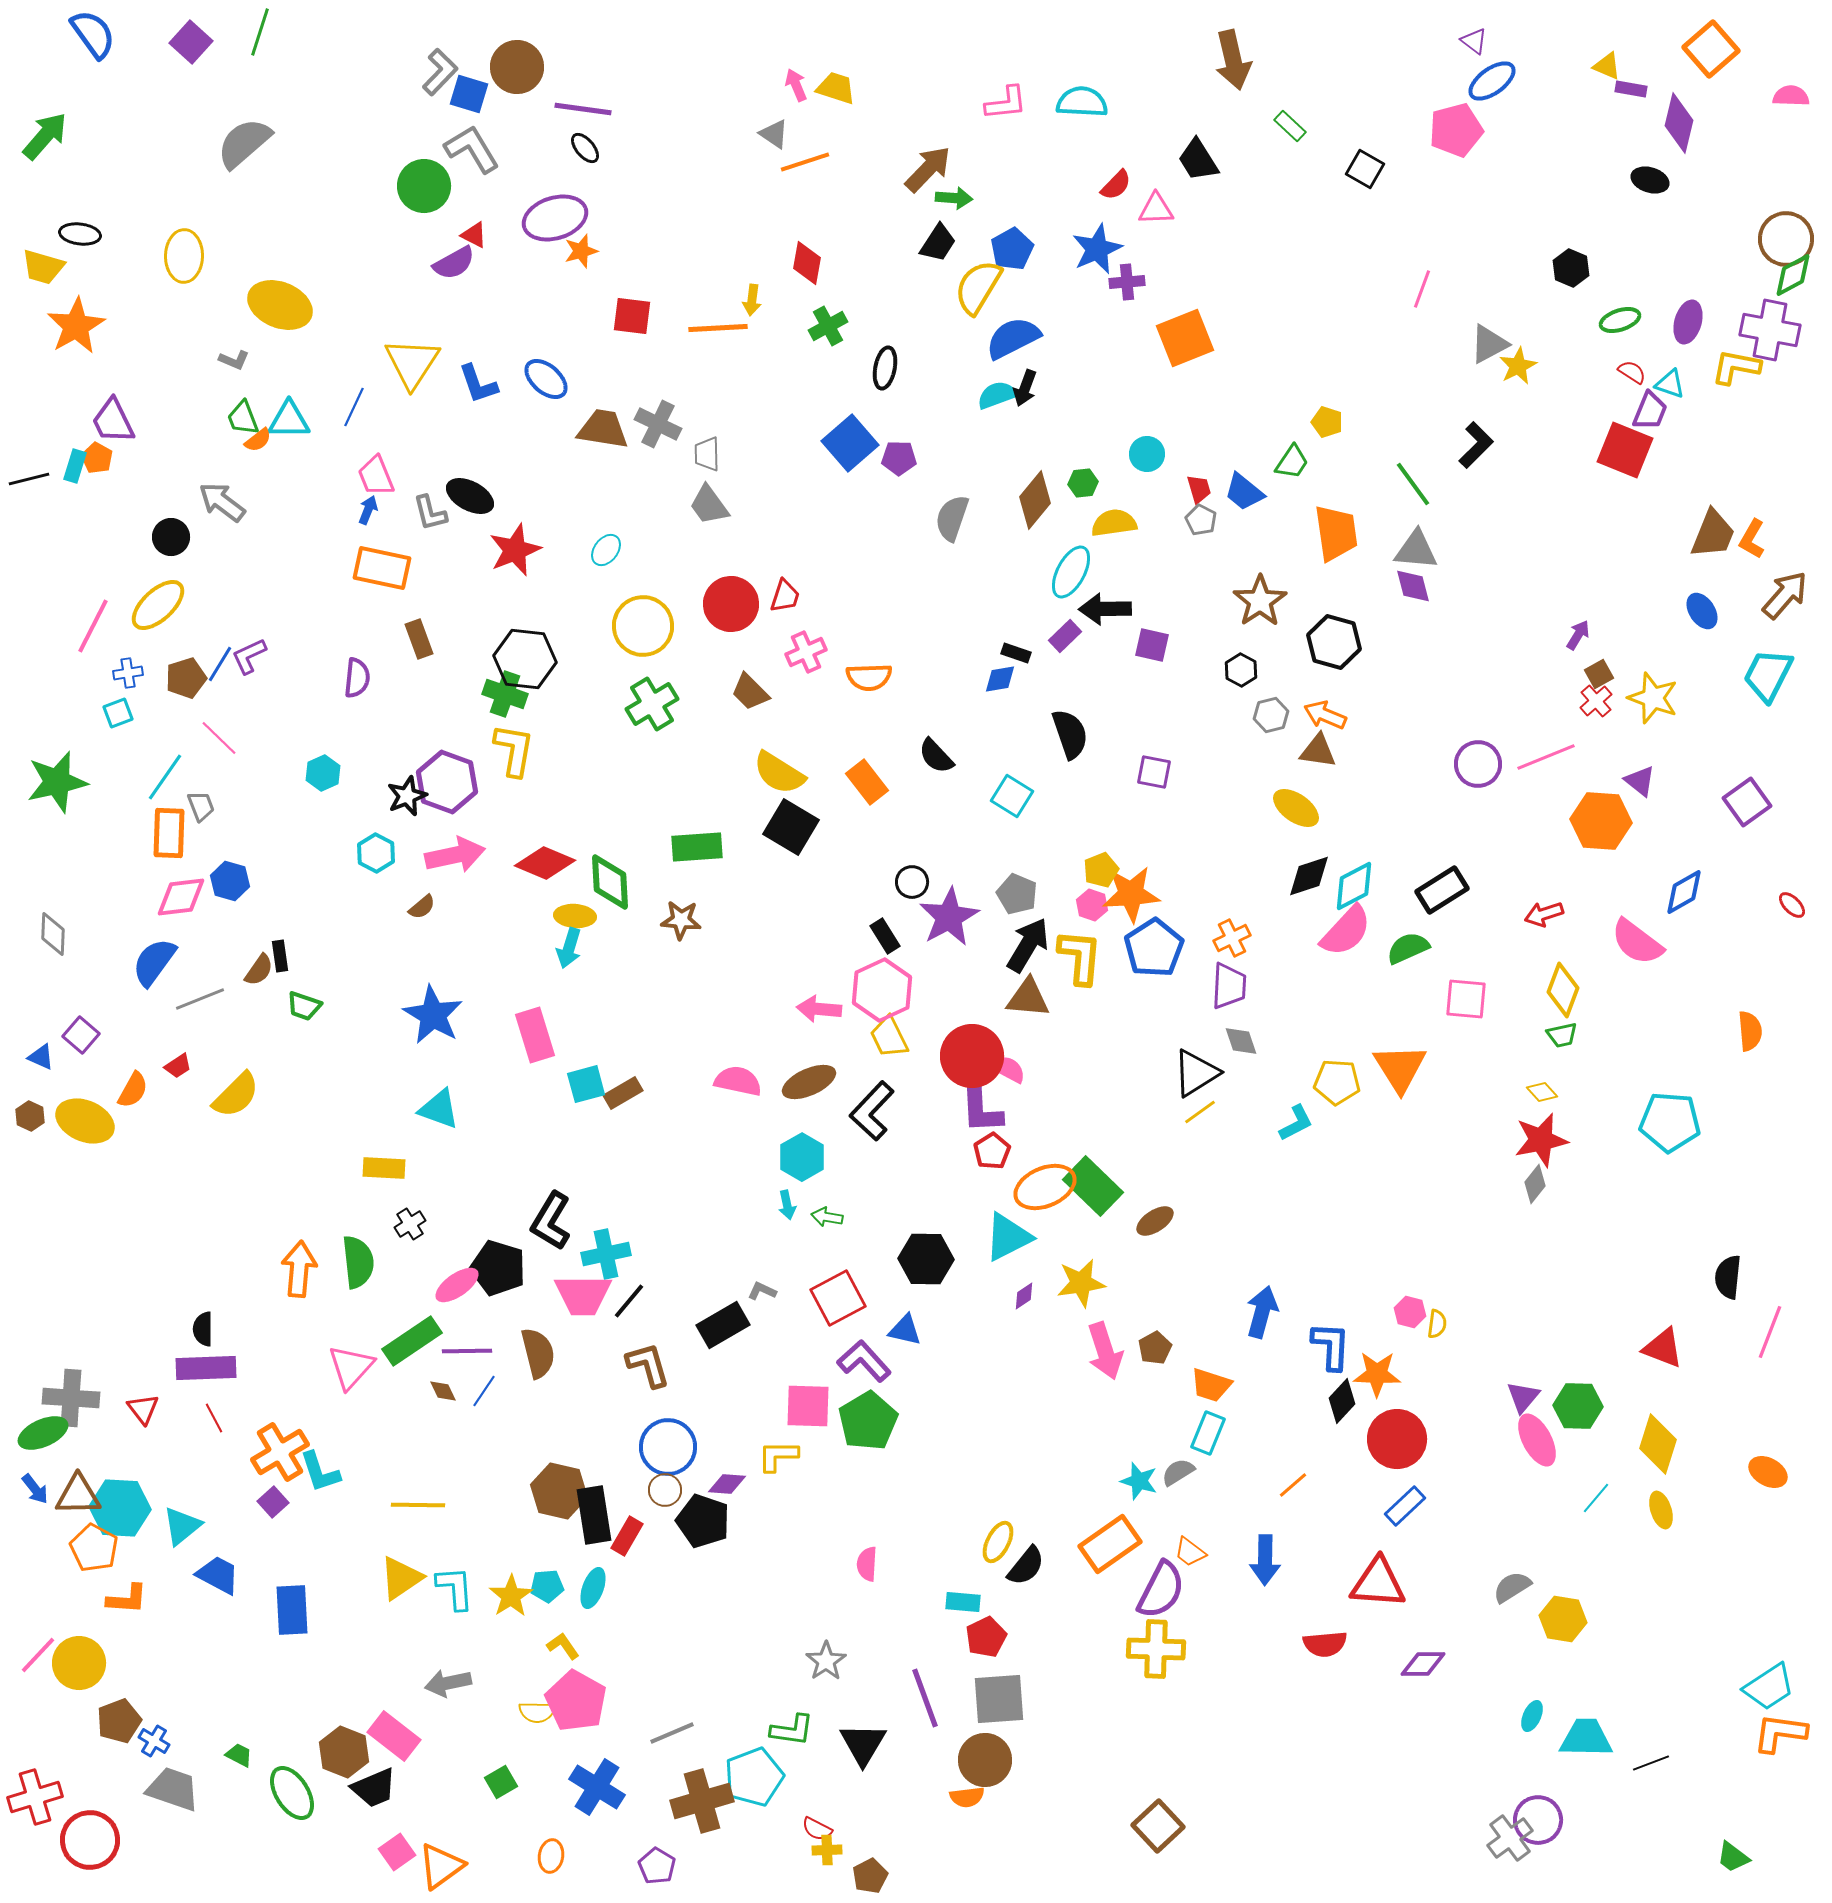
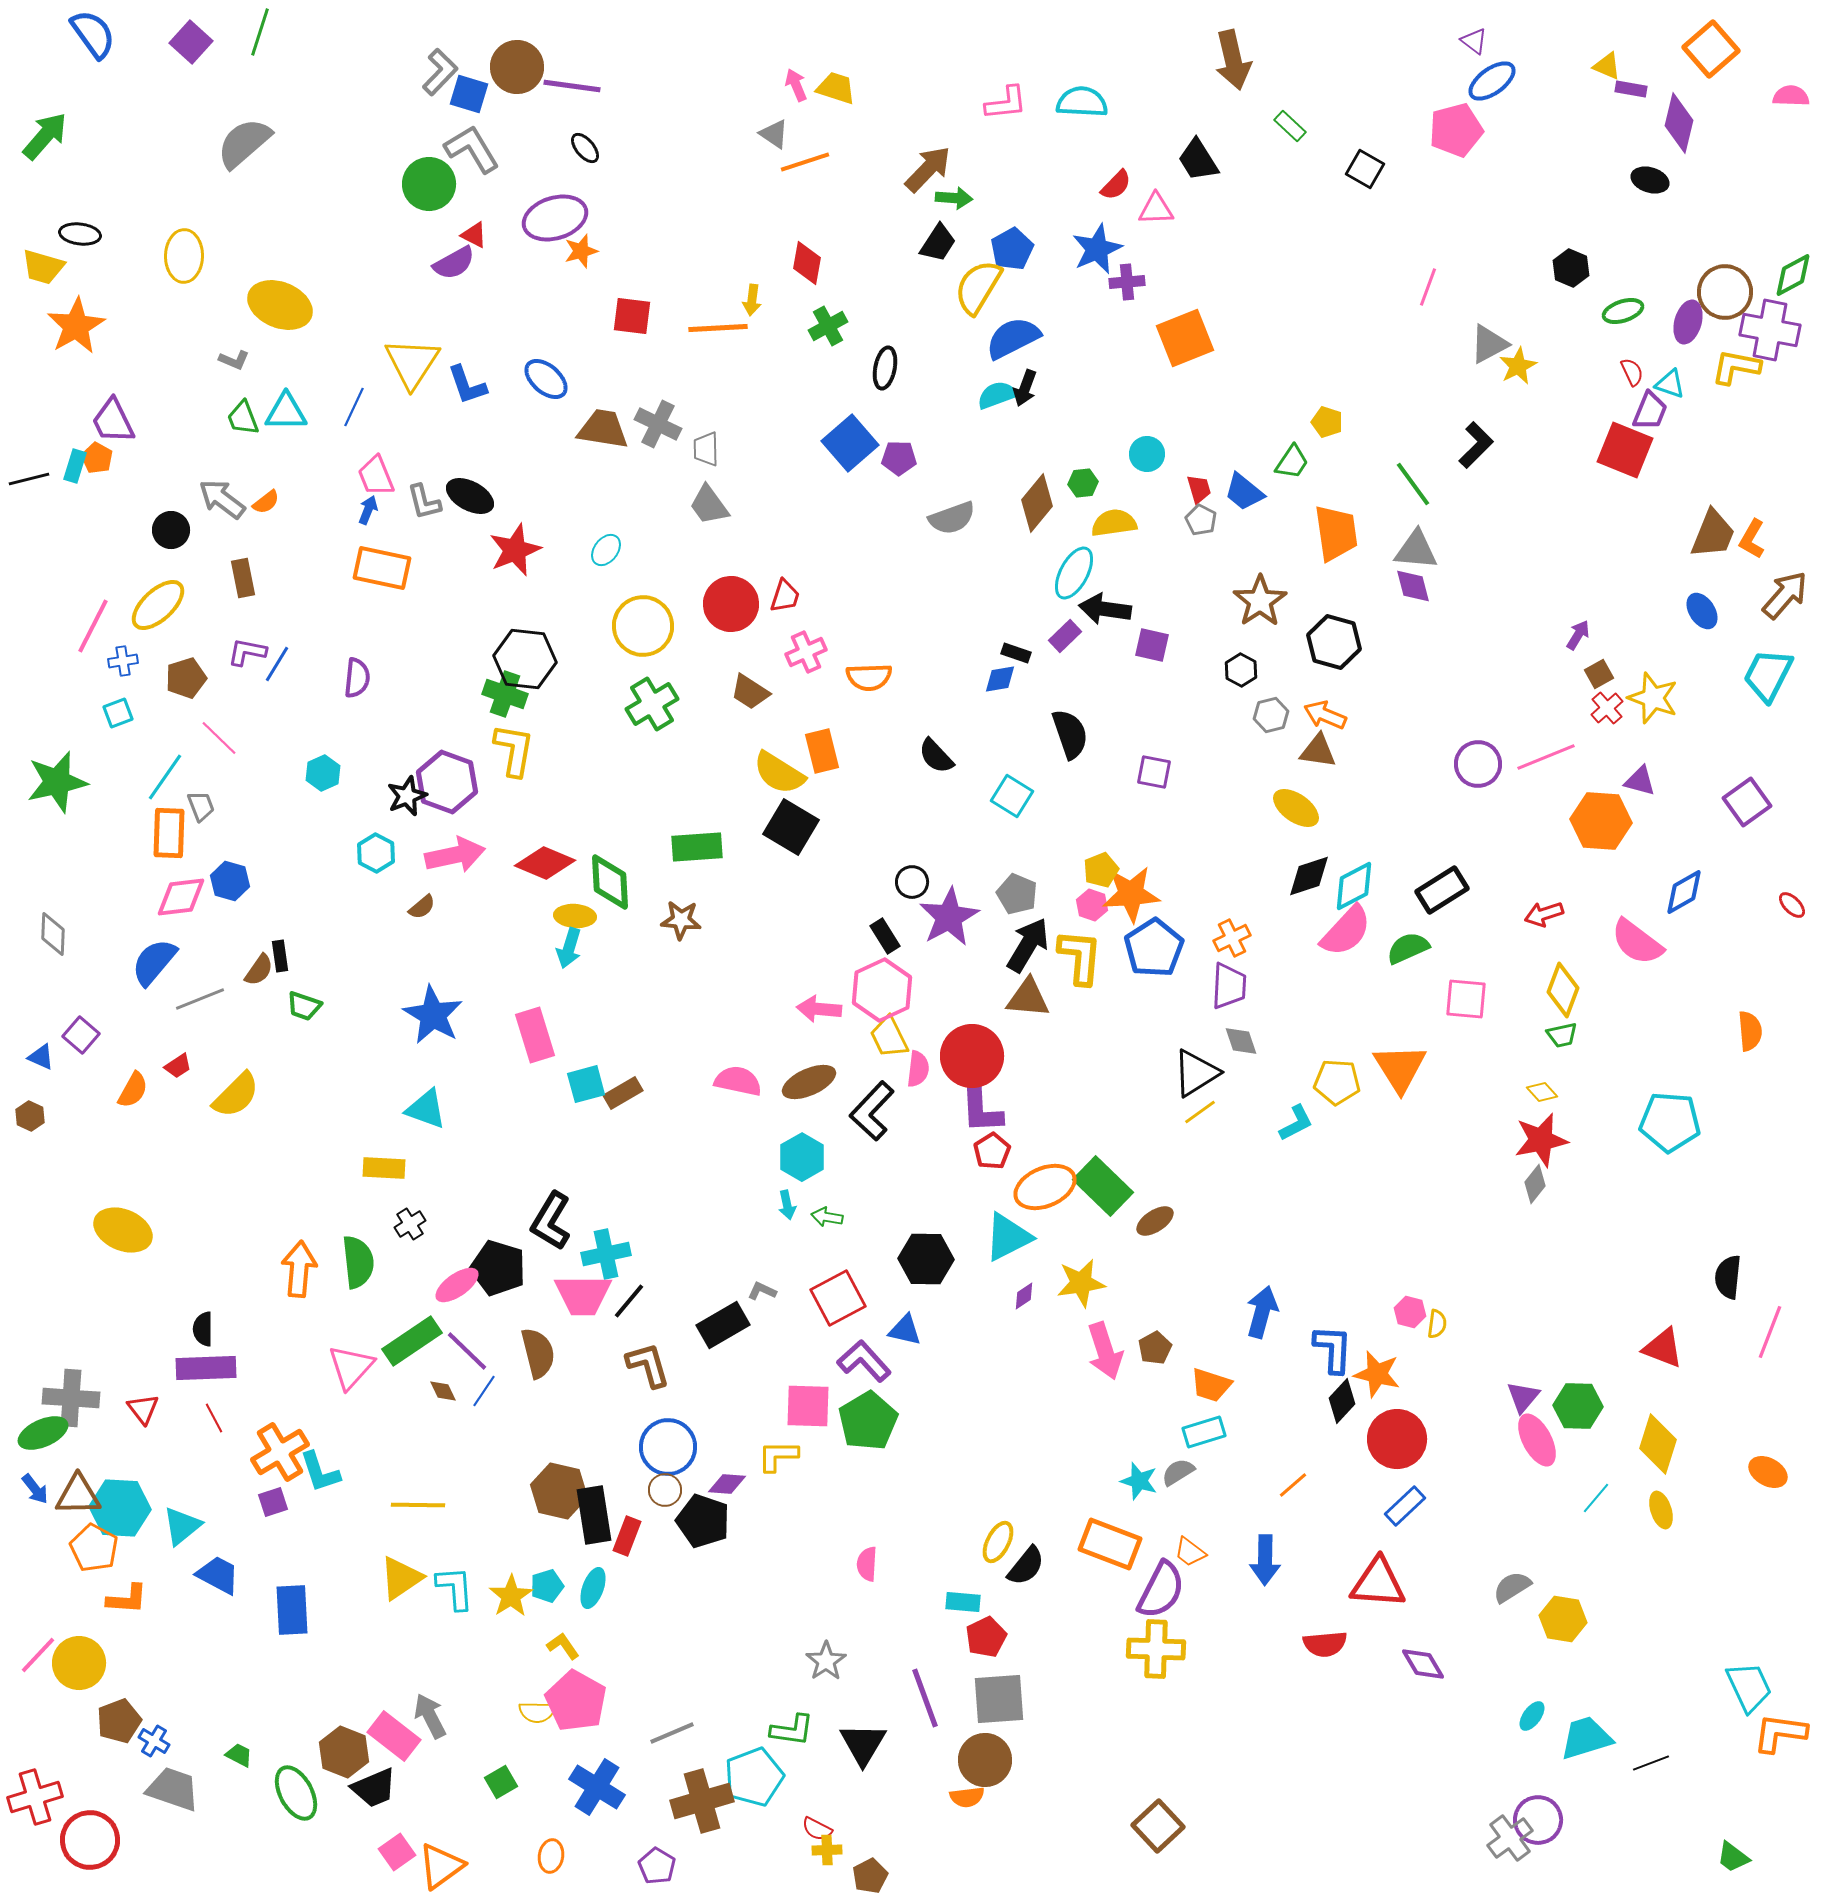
purple line at (583, 109): moved 11 px left, 23 px up
green circle at (424, 186): moved 5 px right, 2 px up
brown circle at (1786, 239): moved 61 px left, 53 px down
pink line at (1422, 289): moved 6 px right, 2 px up
green ellipse at (1620, 320): moved 3 px right, 9 px up
red semicircle at (1632, 372): rotated 32 degrees clockwise
blue L-shape at (478, 384): moved 11 px left, 1 px down
cyan triangle at (289, 420): moved 3 px left, 8 px up
orange semicircle at (258, 440): moved 8 px right, 62 px down
gray trapezoid at (707, 454): moved 1 px left, 5 px up
brown diamond at (1035, 500): moved 2 px right, 3 px down
gray arrow at (222, 502): moved 3 px up
gray L-shape at (430, 513): moved 6 px left, 11 px up
gray semicircle at (952, 518): rotated 129 degrees counterclockwise
black circle at (171, 537): moved 7 px up
cyan ellipse at (1071, 572): moved 3 px right, 1 px down
black arrow at (1105, 609): rotated 9 degrees clockwise
brown rectangle at (419, 639): moved 176 px left, 61 px up; rotated 9 degrees clockwise
purple L-shape at (249, 656): moved 2 px left, 4 px up; rotated 36 degrees clockwise
blue line at (220, 664): moved 57 px right
blue cross at (128, 673): moved 5 px left, 12 px up
brown trapezoid at (750, 692): rotated 12 degrees counterclockwise
red cross at (1596, 701): moved 11 px right, 7 px down
purple triangle at (1640, 781): rotated 24 degrees counterclockwise
orange rectangle at (867, 782): moved 45 px left, 31 px up; rotated 24 degrees clockwise
blue semicircle at (154, 962): rotated 4 degrees clockwise
pink semicircle at (1008, 1069): moved 90 px left; rotated 69 degrees clockwise
cyan triangle at (439, 1109): moved 13 px left
yellow ellipse at (85, 1121): moved 38 px right, 109 px down
green rectangle at (1093, 1186): moved 10 px right
blue L-shape at (1331, 1346): moved 2 px right, 3 px down
purple line at (467, 1351): rotated 45 degrees clockwise
orange star at (1377, 1374): rotated 12 degrees clockwise
cyan rectangle at (1208, 1433): moved 4 px left, 1 px up; rotated 51 degrees clockwise
purple square at (273, 1502): rotated 24 degrees clockwise
red rectangle at (627, 1536): rotated 9 degrees counterclockwise
orange rectangle at (1110, 1544): rotated 56 degrees clockwise
cyan pentagon at (547, 1586): rotated 12 degrees counterclockwise
purple diamond at (1423, 1664): rotated 60 degrees clockwise
gray arrow at (448, 1683): moved 18 px left, 33 px down; rotated 75 degrees clockwise
cyan trapezoid at (1769, 1687): moved 20 px left; rotated 82 degrees counterclockwise
cyan ellipse at (1532, 1716): rotated 12 degrees clockwise
cyan trapezoid at (1586, 1738): rotated 18 degrees counterclockwise
green ellipse at (292, 1793): moved 4 px right; rotated 4 degrees clockwise
